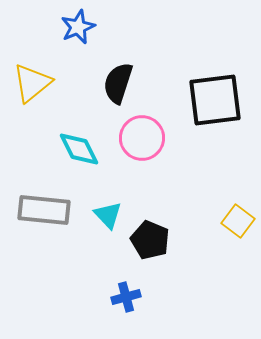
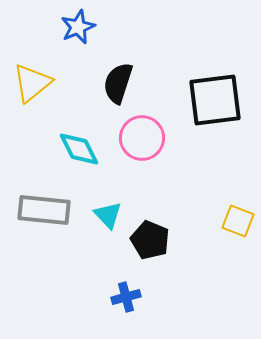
yellow square: rotated 16 degrees counterclockwise
